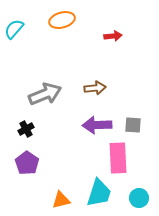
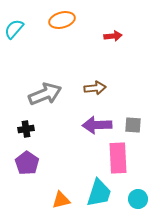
black cross: rotated 21 degrees clockwise
cyan circle: moved 1 px left, 1 px down
